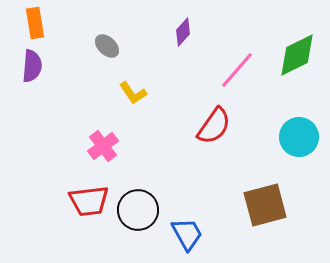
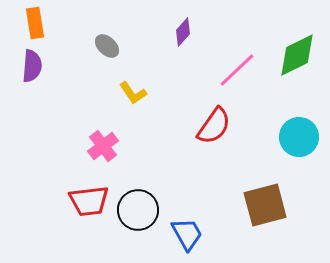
pink line: rotated 6 degrees clockwise
